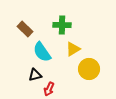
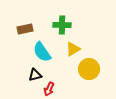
brown rectangle: rotated 56 degrees counterclockwise
